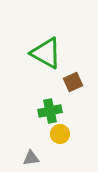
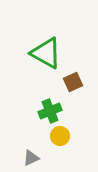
green cross: rotated 10 degrees counterclockwise
yellow circle: moved 2 px down
gray triangle: rotated 18 degrees counterclockwise
